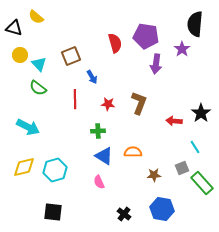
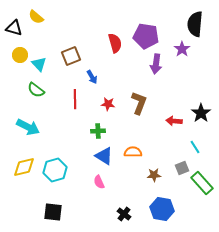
green semicircle: moved 2 px left, 2 px down
